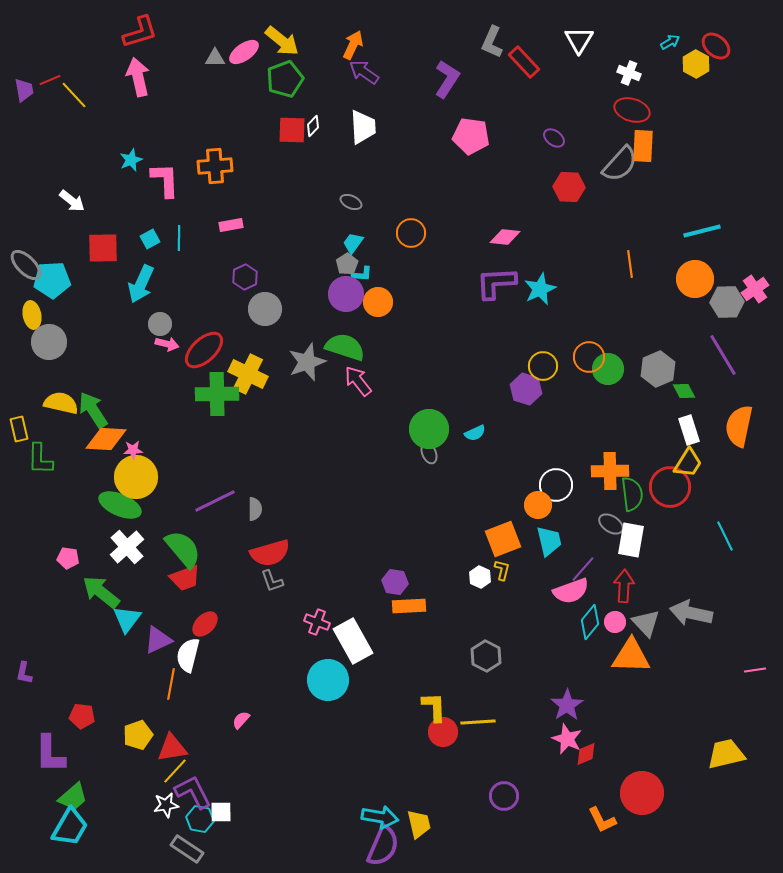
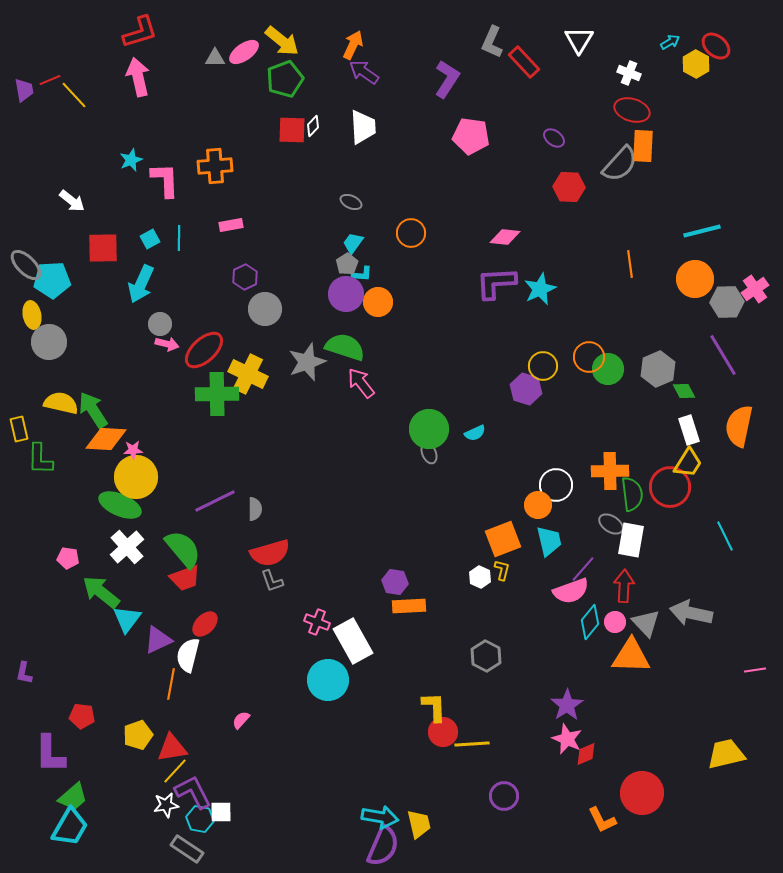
pink arrow at (358, 381): moved 3 px right, 2 px down
yellow line at (478, 722): moved 6 px left, 22 px down
